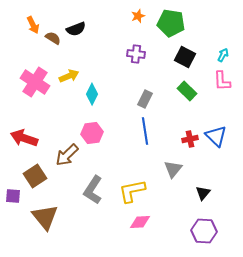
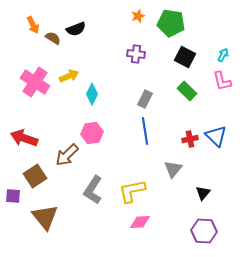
pink L-shape: rotated 10 degrees counterclockwise
